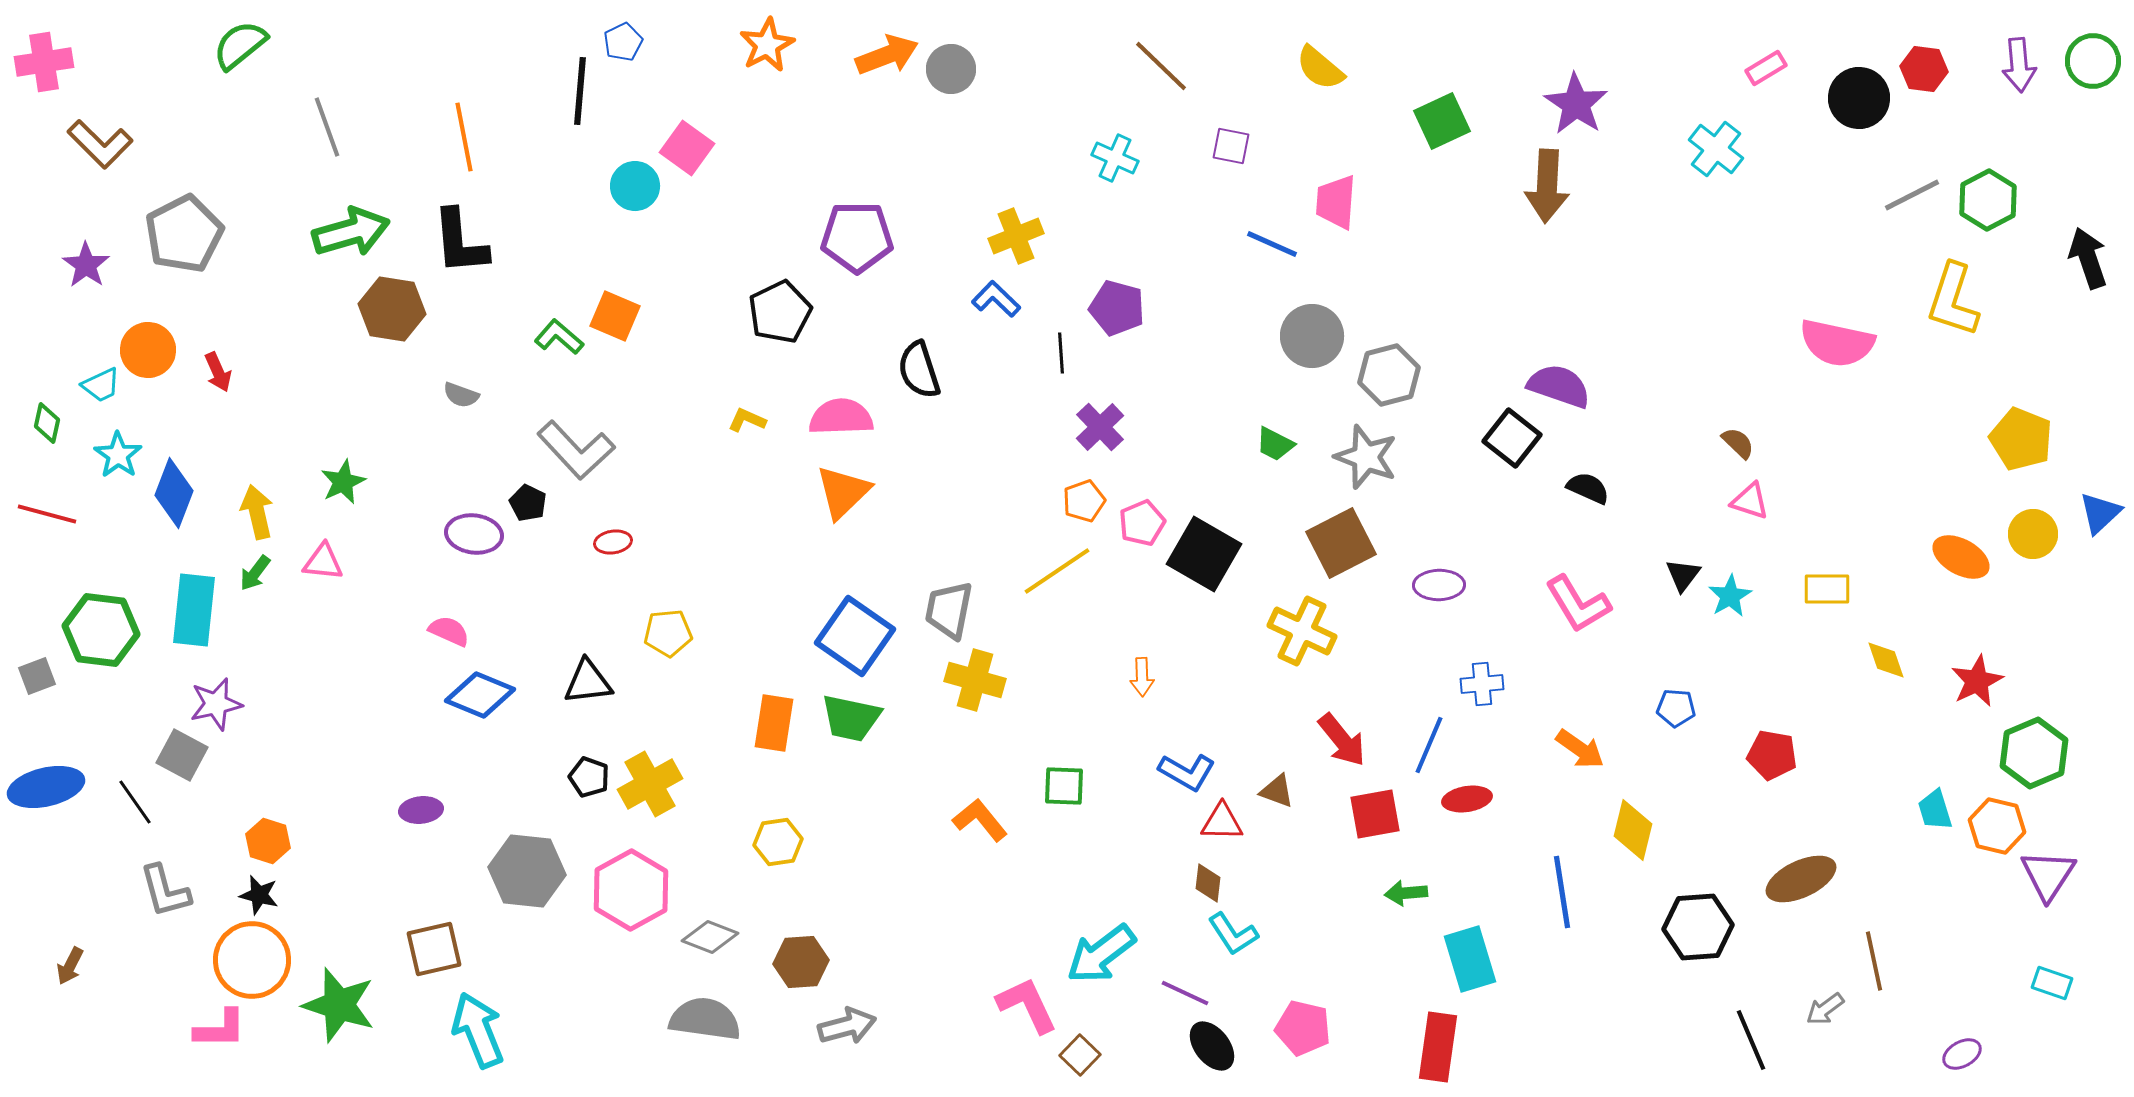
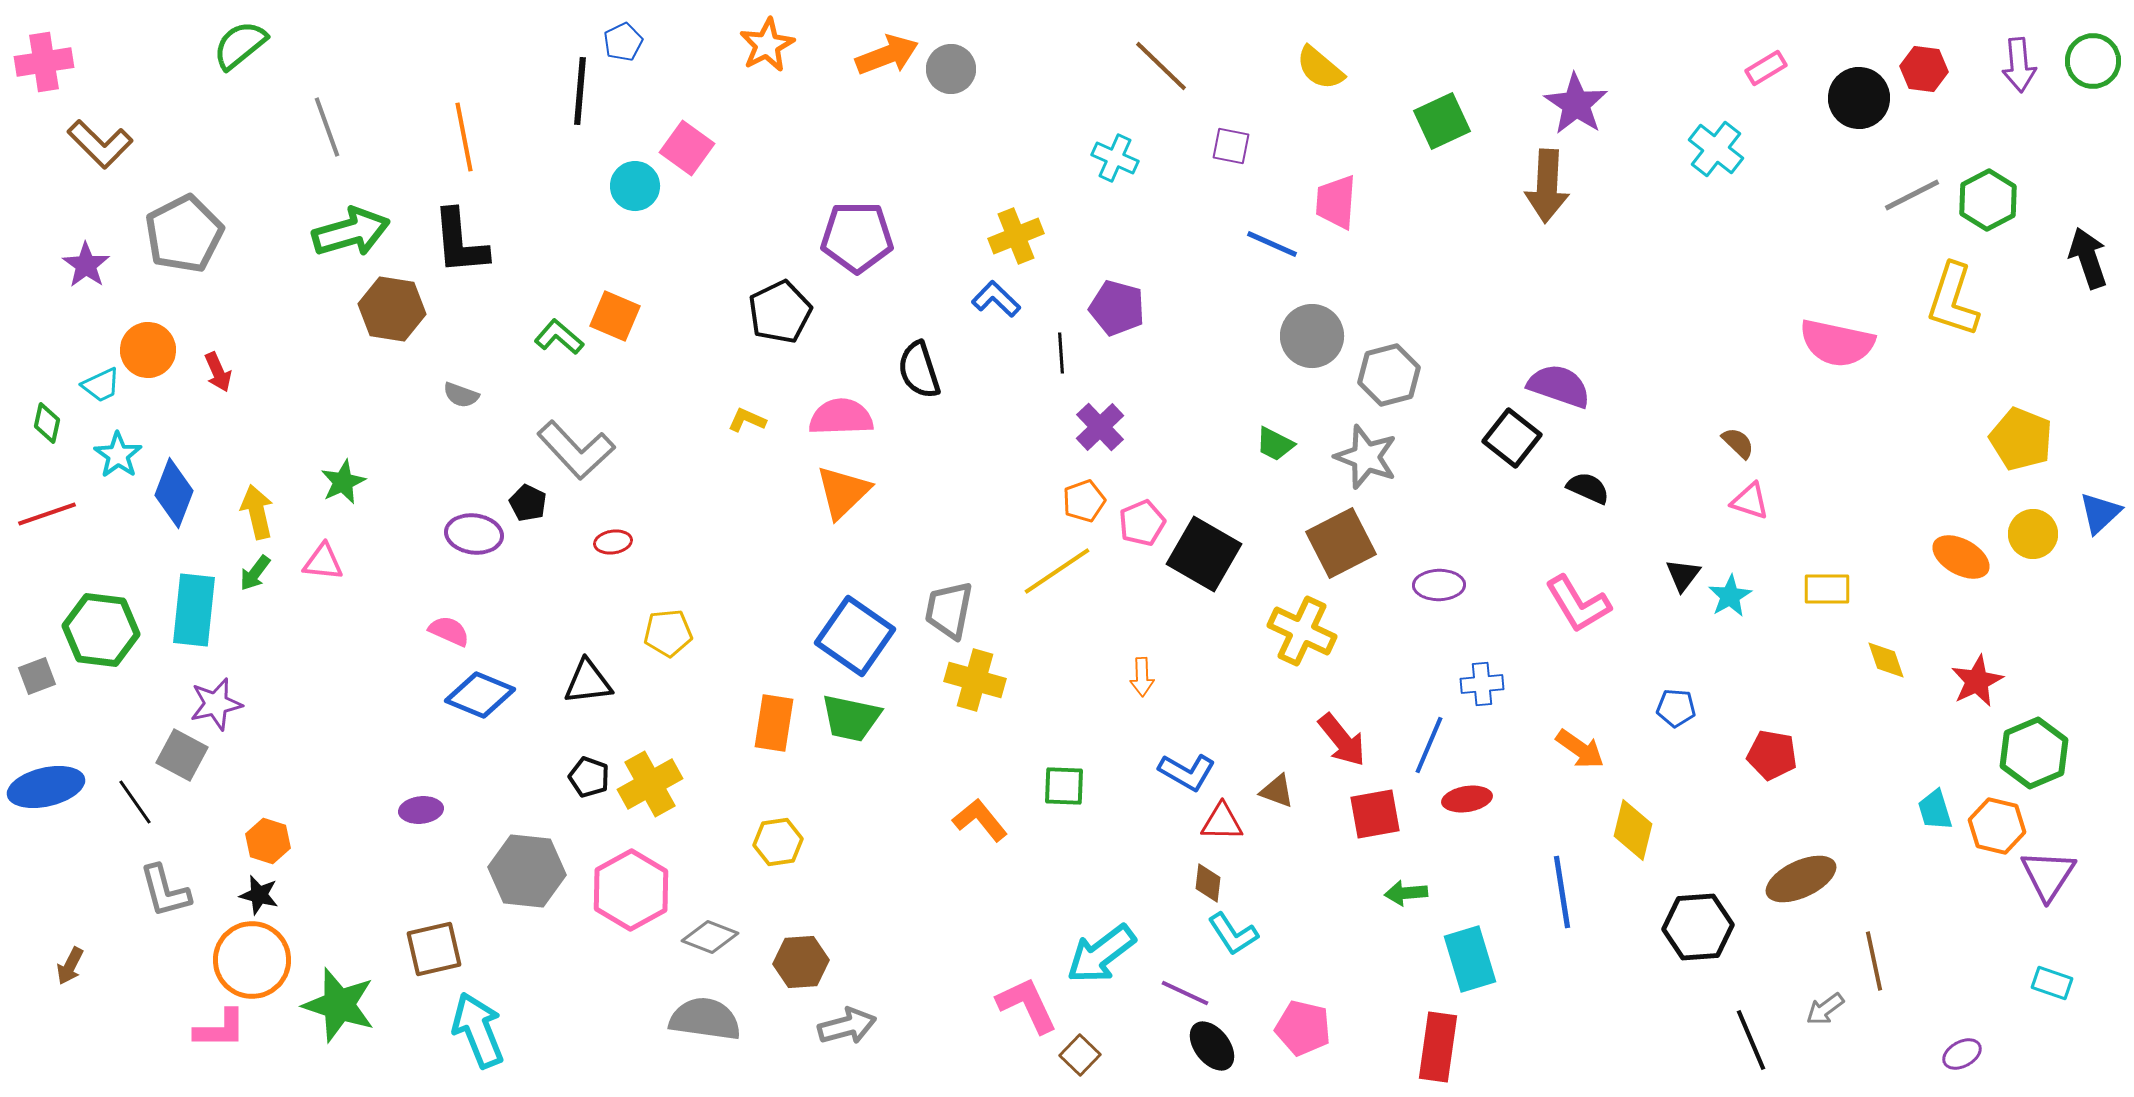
red line at (47, 514): rotated 34 degrees counterclockwise
